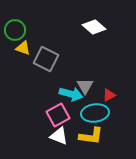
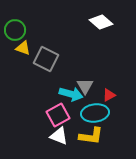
white diamond: moved 7 px right, 5 px up
